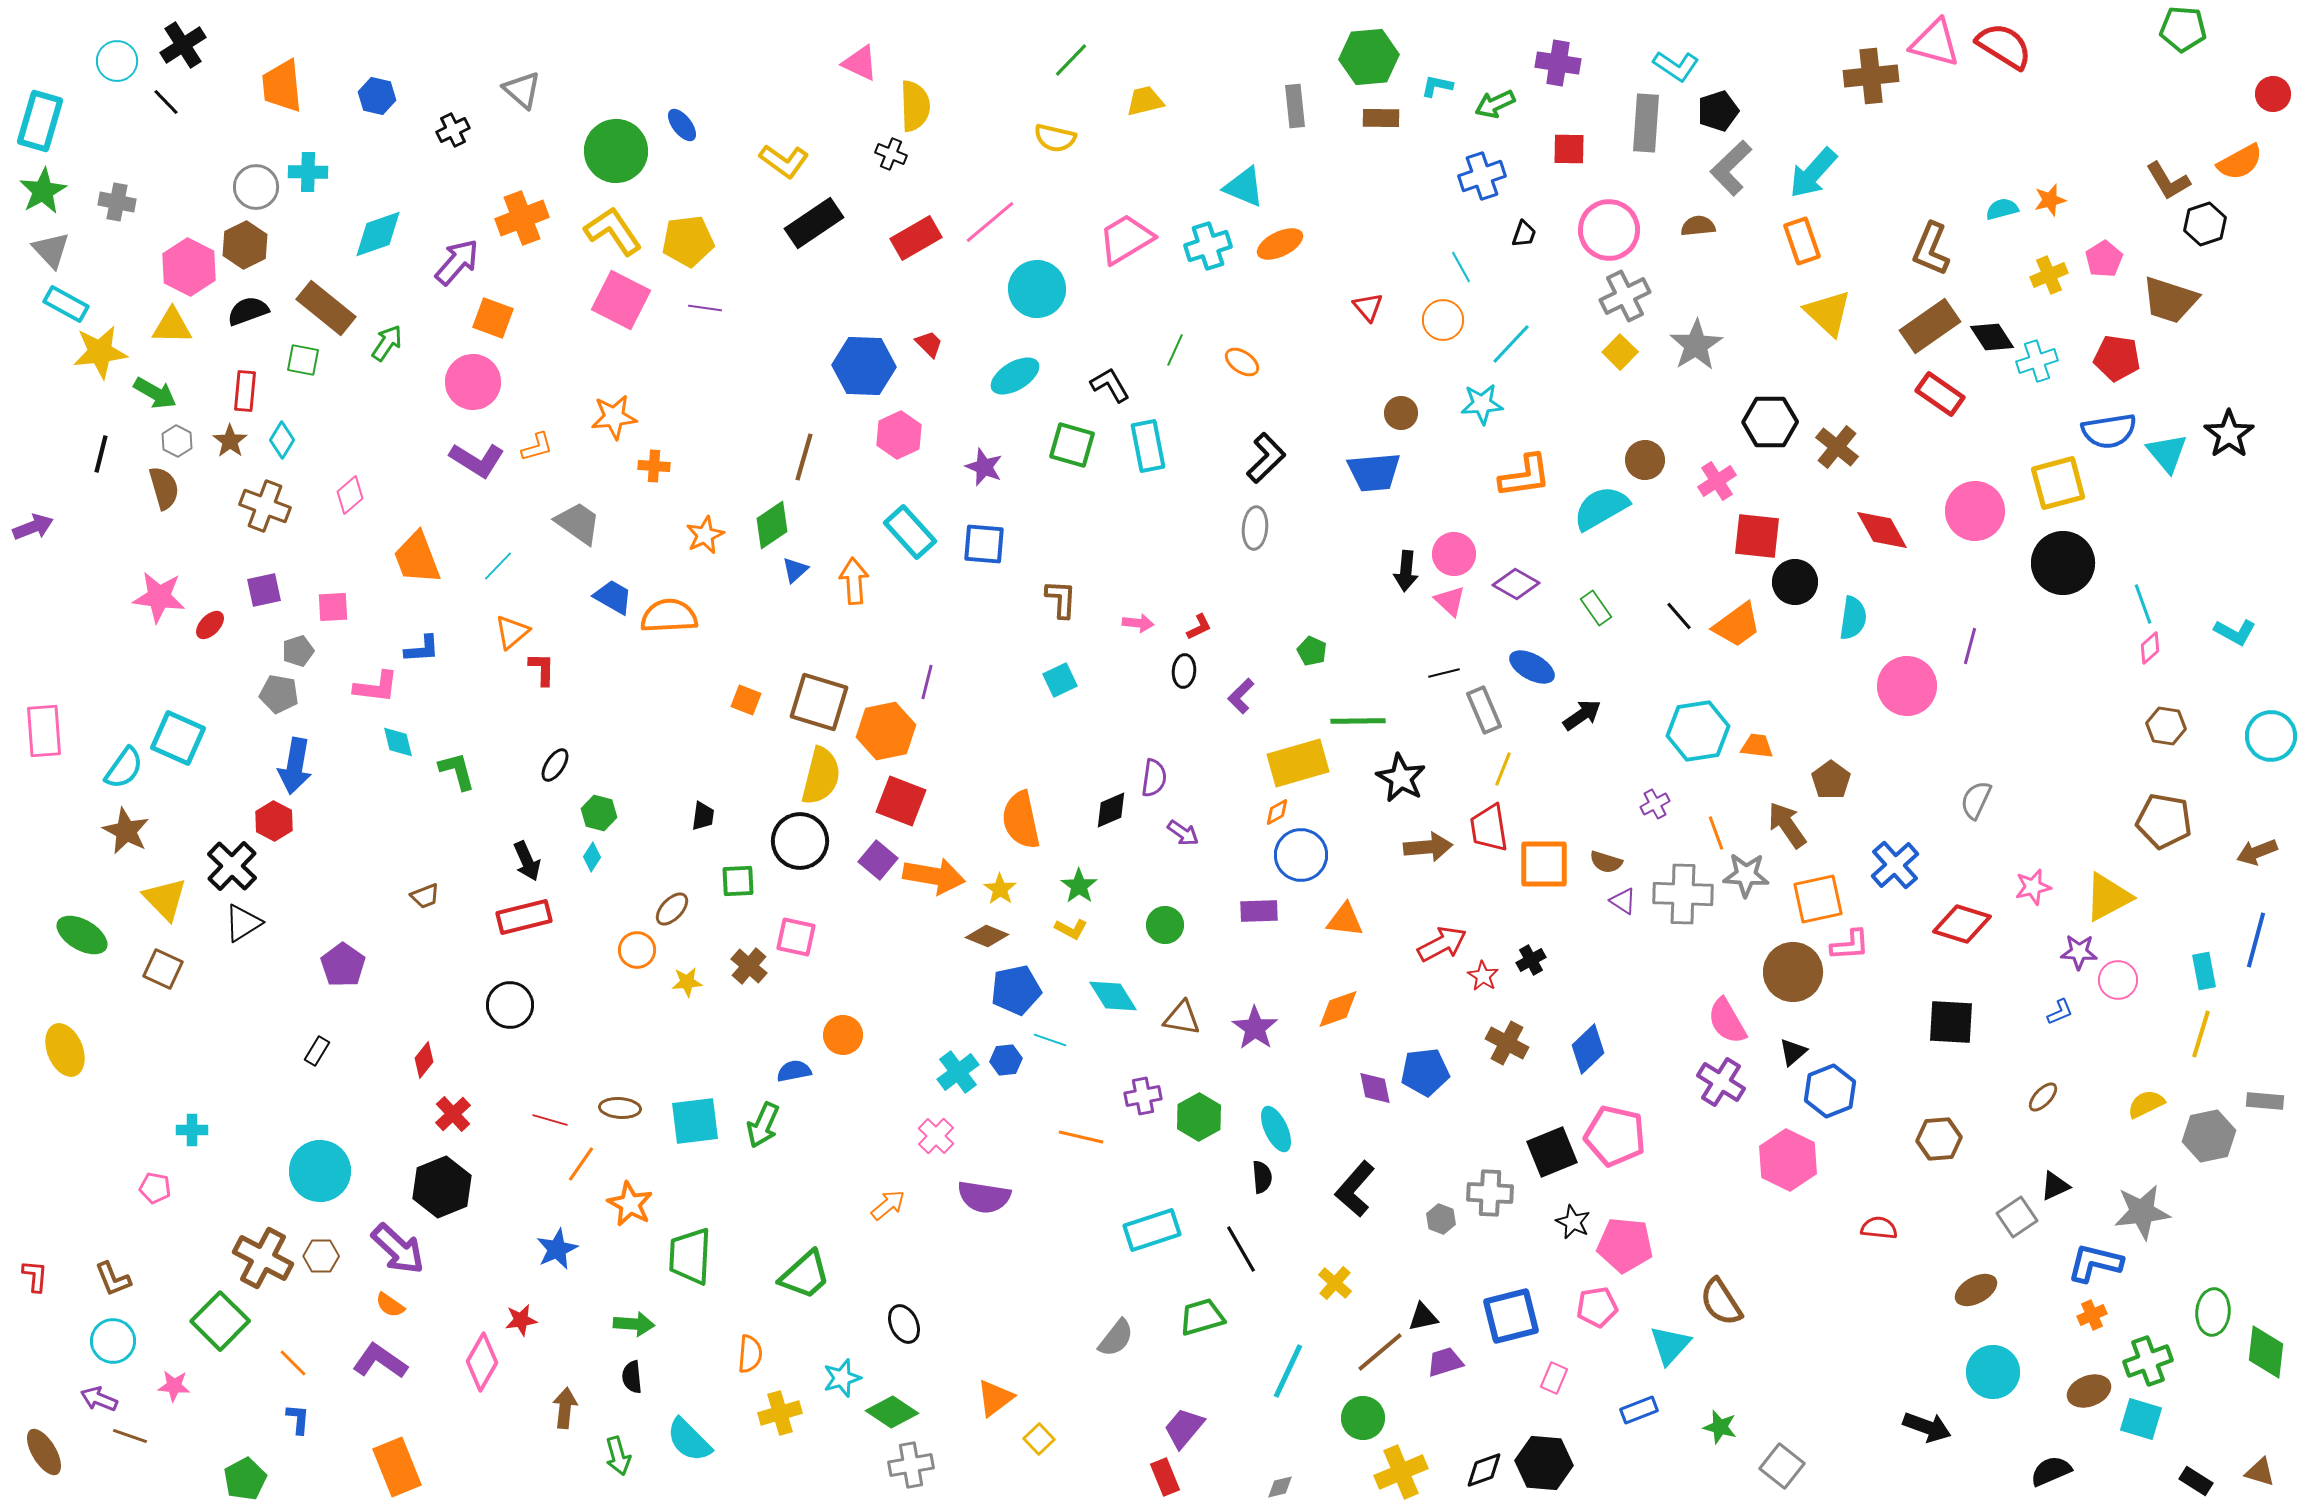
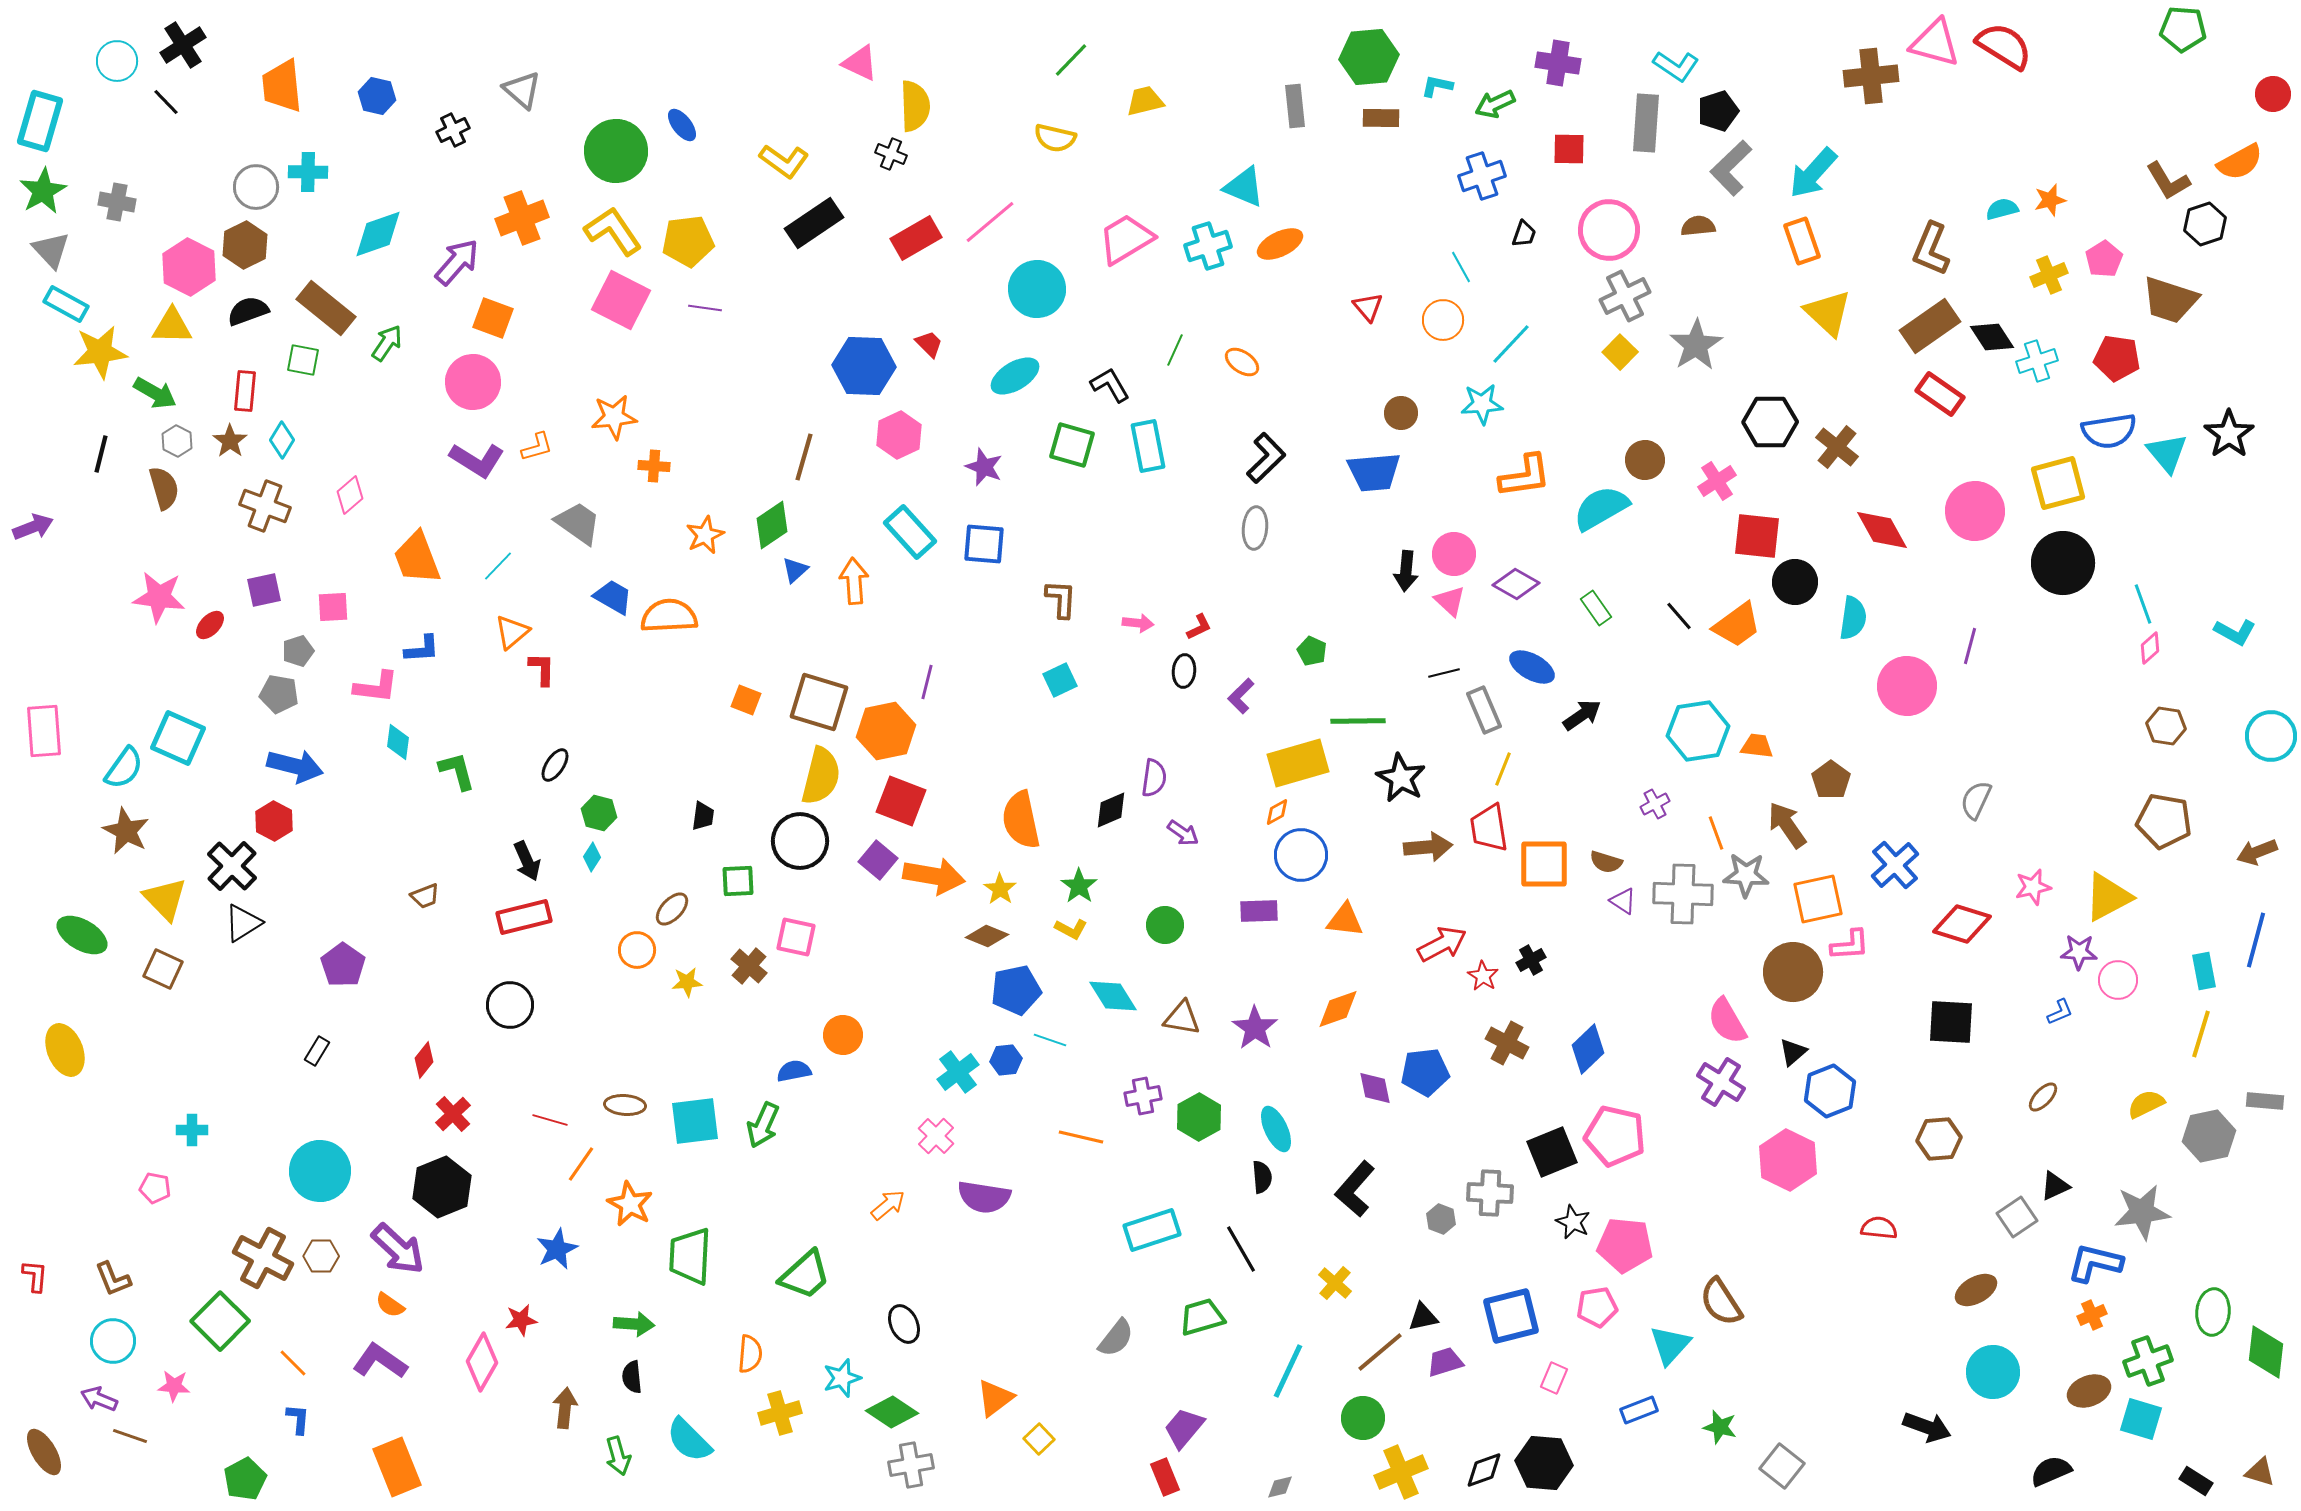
cyan diamond at (398, 742): rotated 21 degrees clockwise
blue arrow at (295, 766): rotated 86 degrees counterclockwise
brown ellipse at (620, 1108): moved 5 px right, 3 px up
